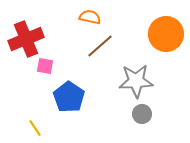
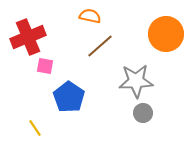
orange semicircle: moved 1 px up
red cross: moved 2 px right, 2 px up
gray circle: moved 1 px right, 1 px up
